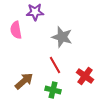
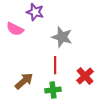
purple star: rotated 18 degrees clockwise
pink semicircle: moved 1 px left, 1 px up; rotated 54 degrees counterclockwise
red line: rotated 30 degrees clockwise
red cross: rotated 12 degrees clockwise
green cross: rotated 21 degrees counterclockwise
